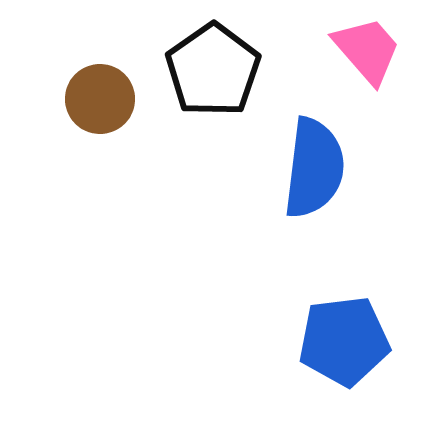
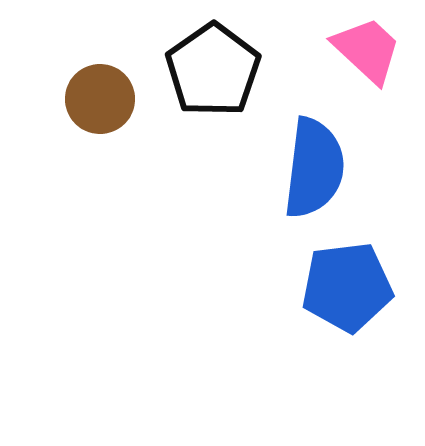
pink trapezoid: rotated 6 degrees counterclockwise
blue pentagon: moved 3 px right, 54 px up
